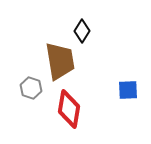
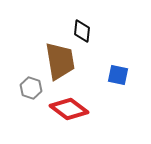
black diamond: rotated 25 degrees counterclockwise
blue square: moved 10 px left, 15 px up; rotated 15 degrees clockwise
red diamond: rotated 63 degrees counterclockwise
